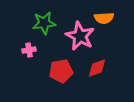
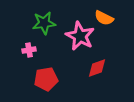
orange semicircle: rotated 30 degrees clockwise
red pentagon: moved 15 px left, 8 px down
